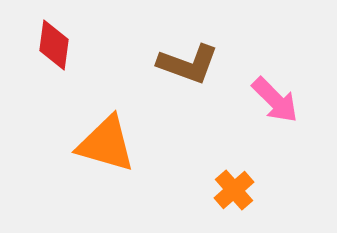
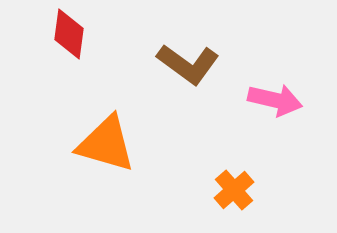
red diamond: moved 15 px right, 11 px up
brown L-shape: rotated 16 degrees clockwise
pink arrow: rotated 32 degrees counterclockwise
